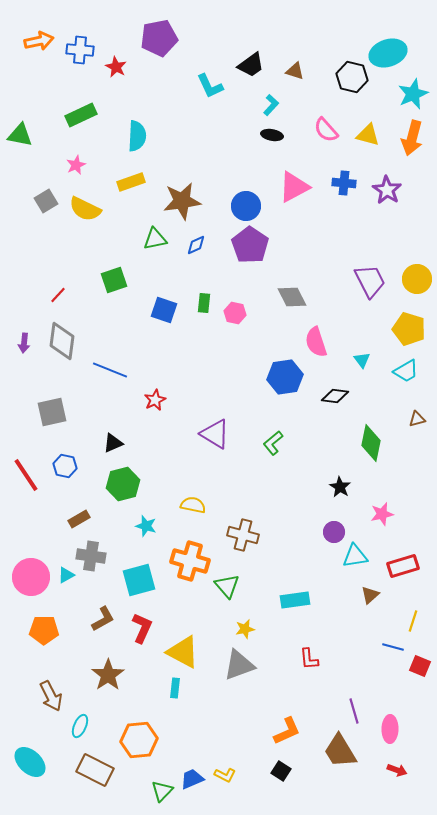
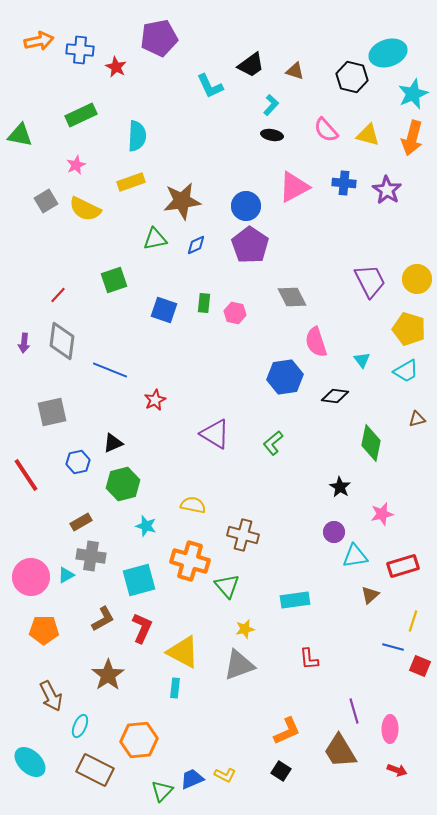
blue hexagon at (65, 466): moved 13 px right, 4 px up; rotated 25 degrees counterclockwise
brown rectangle at (79, 519): moved 2 px right, 3 px down
